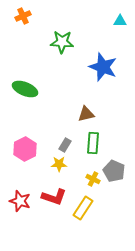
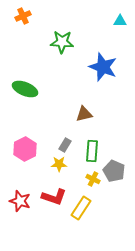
brown triangle: moved 2 px left
green rectangle: moved 1 px left, 8 px down
yellow rectangle: moved 2 px left
